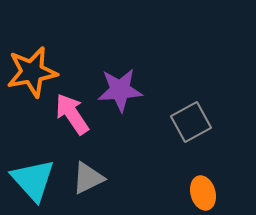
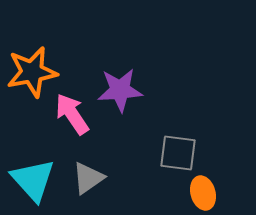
gray square: moved 13 px left, 31 px down; rotated 36 degrees clockwise
gray triangle: rotated 9 degrees counterclockwise
